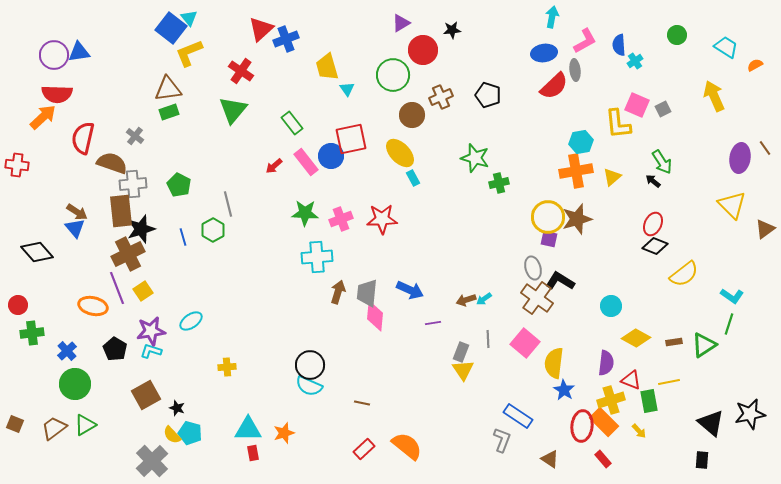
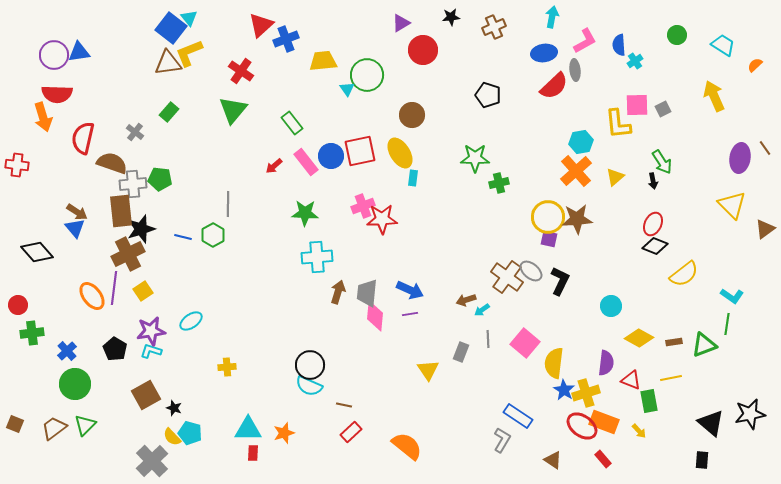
red triangle at (261, 29): moved 4 px up
black star at (452, 30): moved 1 px left, 13 px up
cyan trapezoid at (726, 47): moved 3 px left, 2 px up
orange semicircle at (755, 65): rotated 14 degrees counterclockwise
yellow trapezoid at (327, 67): moved 4 px left, 6 px up; rotated 100 degrees clockwise
green circle at (393, 75): moved 26 px left
brown triangle at (168, 89): moved 26 px up
brown cross at (441, 97): moved 53 px right, 70 px up
pink square at (637, 105): rotated 25 degrees counterclockwise
green rectangle at (169, 112): rotated 30 degrees counterclockwise
orange arrow at (43, 117): rotated 116 degrees clockwise
gray cross at (135, 136): moved 4 px up
red square at (351, 139): moved 9 px right, 12 px down
yellow ellipse at (400, 153): rotated 12 degrees clockwise
green star at (475, 158): rotated 16 degrees counterclockwise
orange cross at (576, 171): rotated 32 degrees counterclockwise
yellow triangle at (612, 177): moved 3 px right
cyan rectangle at (413, 178): rotated 35 degrees clockwise
black arrow at (653, 181): rotated 140 degrees counterclockwise
green pentagon at (179, 185): moved 19 px left, 6 px up; rotated 20 degrees counterclockwise
gray line at (228, 204): rotated 15 degrees clockwise
pink cross at (341, 219): moved 22 px right, 13 px up
brown star at (577, 219): rotated 12 degrees clockwise
green hexagon at (213, 230): moved 5 px down
blue line at (183, 237): rotated 60 degrees counterclockwise
gray ellipse at (533, 268): moved 2 px left, 3 px down; rotated 35 degrees counterclockwise
black L-shape at (560, 281): rotated 84 degrees clockwise
purple line at (117, 288): moved 3 px left; rotated 28 degrees clockwise
brown cross at (537, 298): moved 30 px left, 21 px up
cyan arrow at (484, 299): moved 2 px left, 11 px down
orange ellipse at (93, 306): moved 1 px left, 10 px up; rotated 40 degrees clockwise
purple line at (433, 323): moved 23 px left, 9 px up
green line at (729, 324): moved 2 px left; rotated 10 degrees counterclockwise
yellow diamond at (636, 338): moved 3 px right
green triangle at (704, 345): rotated 12 degrees clockwise
yellow triangle at (463, 370): moved 35 px left
yellow line at (669, 382): moved 2 px right, 4 px up
yellow cross at (611, 400): moved 25 px left, 7 px up
brown line at (362, 403): moved 18 px left, 2 px down
black star at (177, 408): moved 3 px left
orange rectangle at (604, 422): rotated 24 degrees counterclockwise
green triangle at (85, 425): rotated 15 degrees counterclockwise
red ellipse at (582, 426): rotated 60 degrees counterclockwise
yellow semicircle at (172, 435): moved 2 px down
gray L-shape at (502, 440): rotated 10 degrees clockwise
red rectangle at (364, 449): moved 13 px left, 17 px up
red rectangle at (253, 453): rotated 14 degrees clockwise
brown triangle at (550, 459): moved 3 px right, 1 px down
